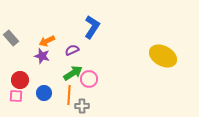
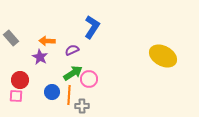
orange arrow: rotated 28 degrees clockwise
purple star: moved 2 px left, 1 px down; rotated 14 degrees clockwise
blue circle: moved 8 px right, 1 px up
